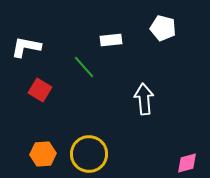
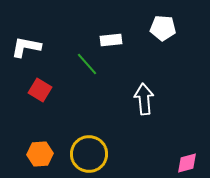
white pentagon: rotated 10 degrees counterclockwise
green line: moved 3 px right, 3 px up
orange hexagon: moved 3 px left
